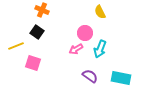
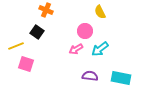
orange cross: moved 4 px right
pink circle: moved 2 px up
cyan arrow: rotated 30 degrees clockwise
pink square: moved 7 px left, 1 px down
purple semicircle: rotated 28 degrees counterclockwise
